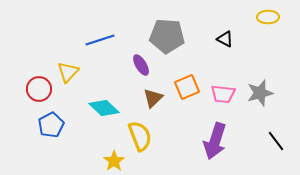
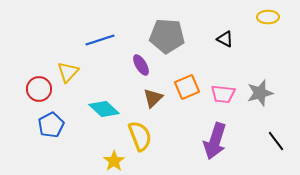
cyan diamond: moved 1 px down
